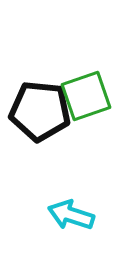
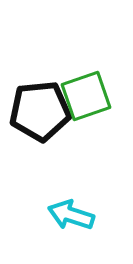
black pentagon: rotated 12 degrees counterclockwise
